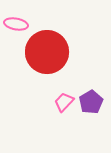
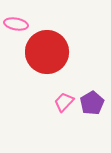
purple pentagon: moved 1 px right, 1 px down
